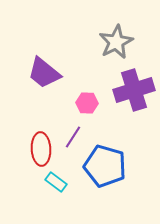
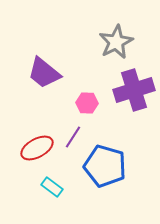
red ellipse: moved 4 px left, 1 px up; rotated 64 degrees clockwise
cyan rectangle: moved 4 px left, 5 px down
